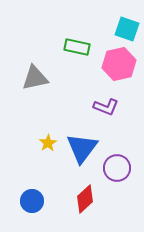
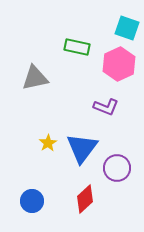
cyan square: moved 1 px up
pink hexagon: rotated 12 degrees counterclockwise
